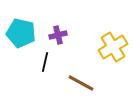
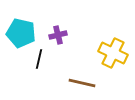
yellow cross: moved 6 px down; rotated 32 degrees counterclockwise
black line: moved 6 px left, 3 px up
brown line: moved 1 px right; rotated 16 degrees counterclockwise
